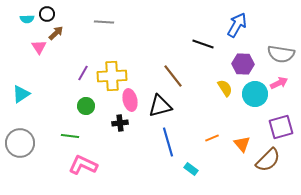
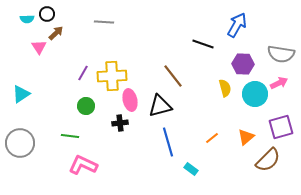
yellow semicircle: rotated 18 degrees clockwise
orange line: rotated 16 degrees counterclockwise
orange triangle: moved 4 px right, 7 px up; rotated 30 degrees clockwise
